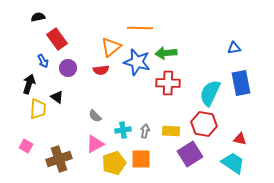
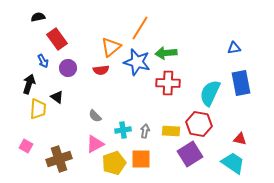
orange line: rotated 60 degrees counterclockwise
red hexagon: moved 5 px left
